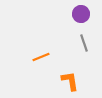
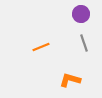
orange line: moved 10 px up
orange L-shape: moved 1 px up; rotated 65 degrees counterclockwise
